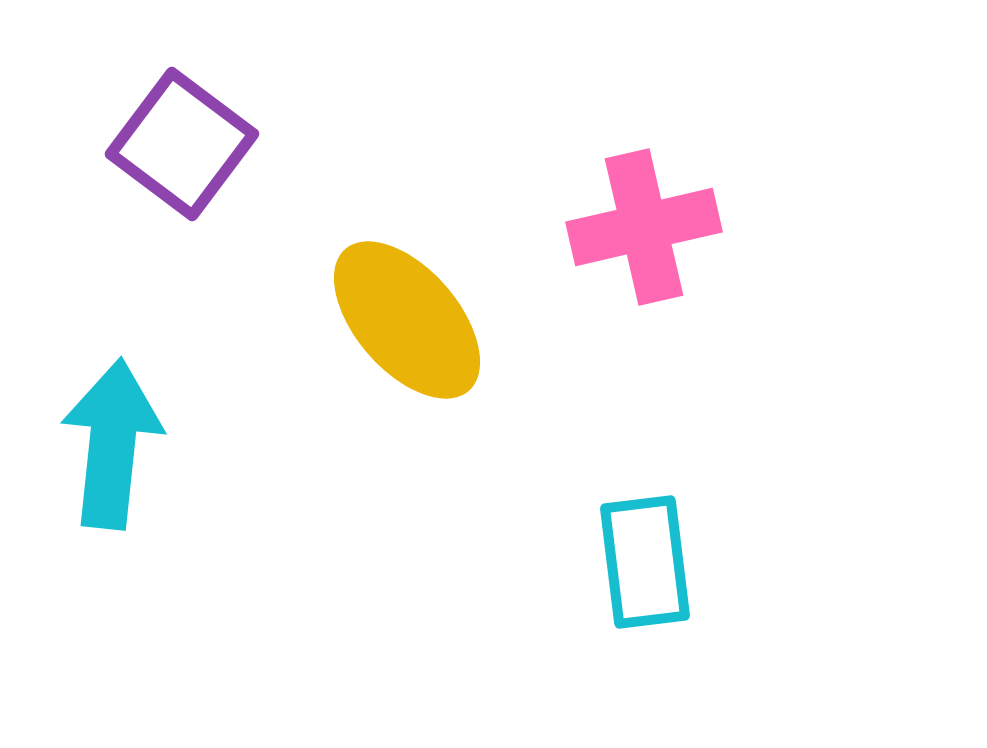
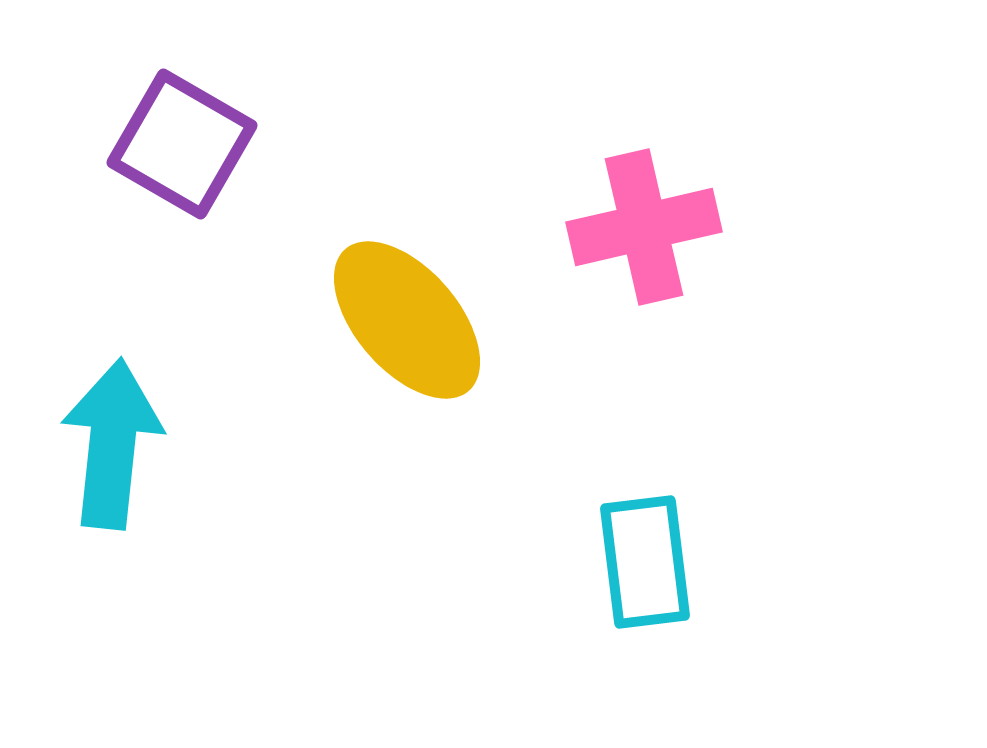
purple square: rotated 7 degrees counterclockwise
